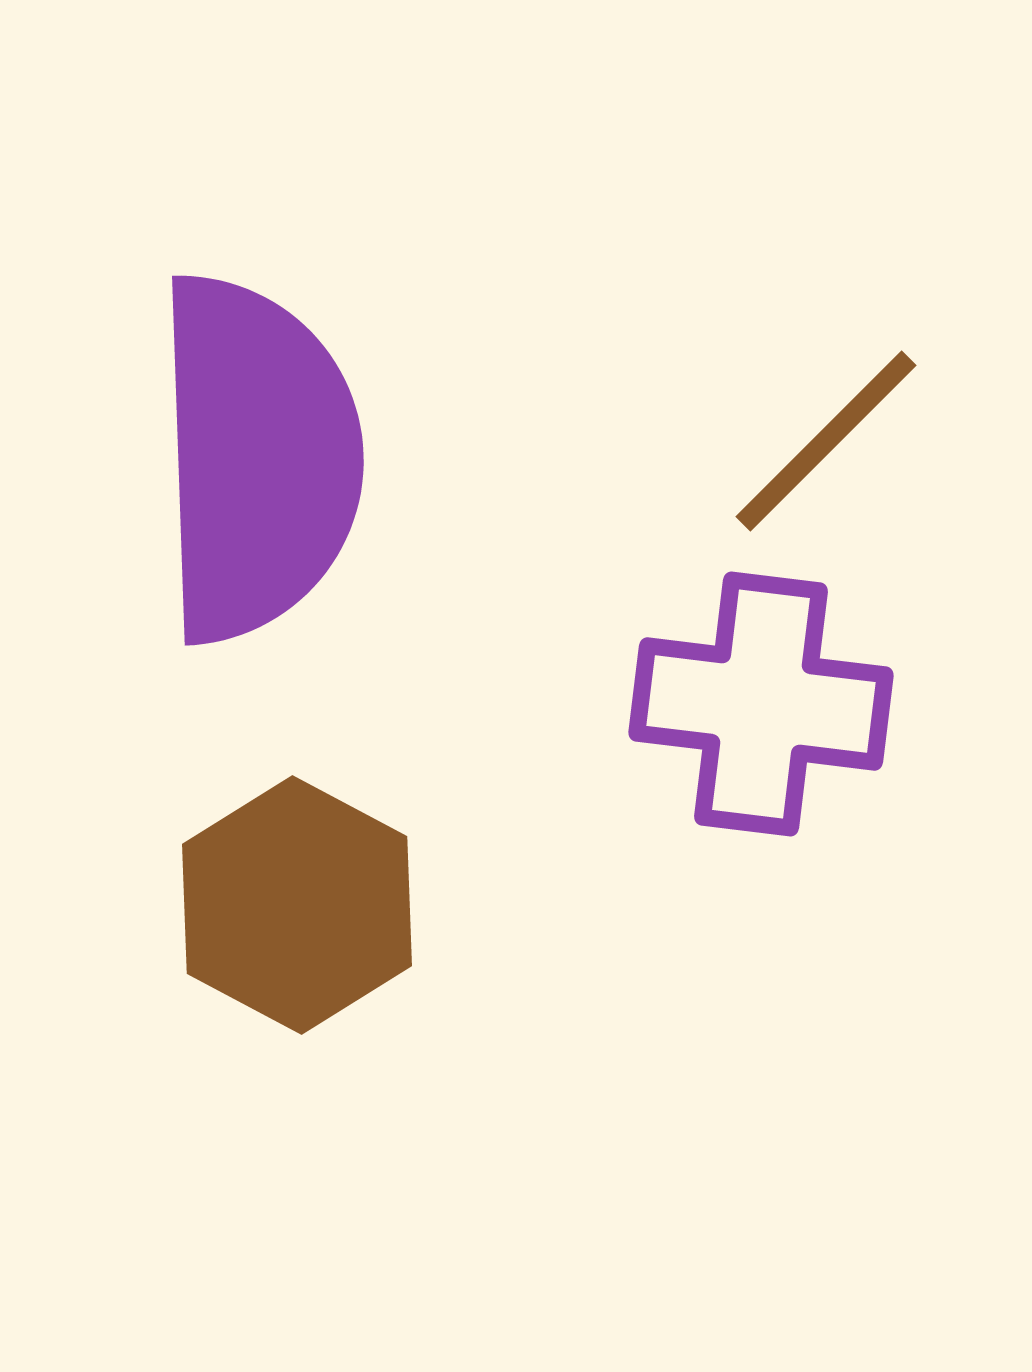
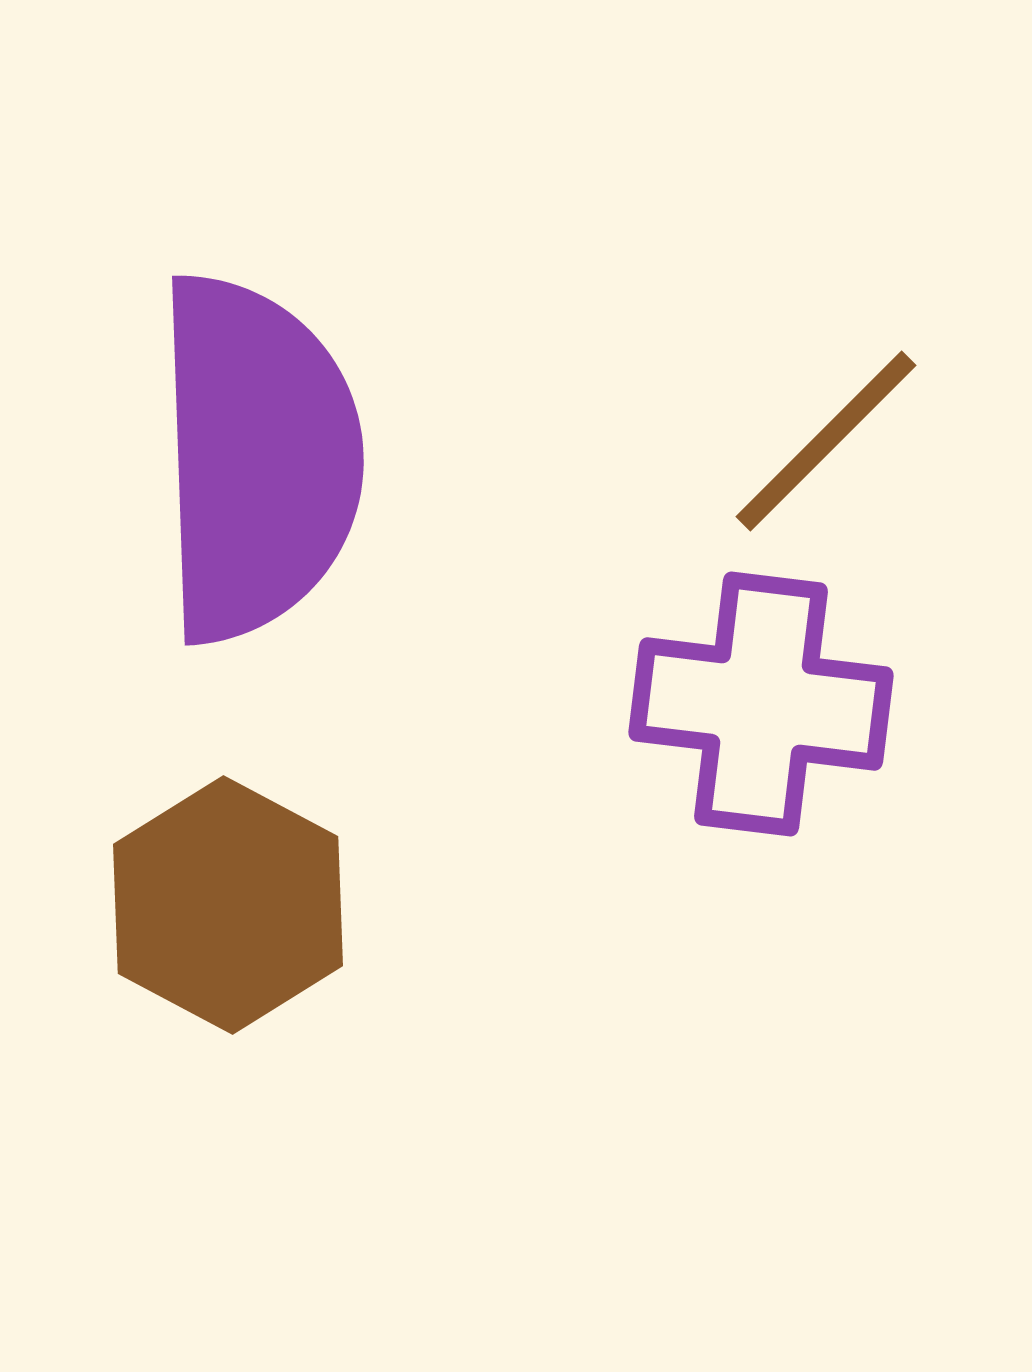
brown hexagon: moved 69 px left
